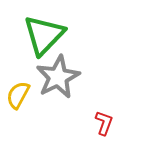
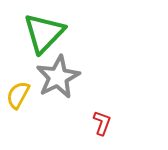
green triangle: moved 2 px up
red L-shape: moved 2 px left
